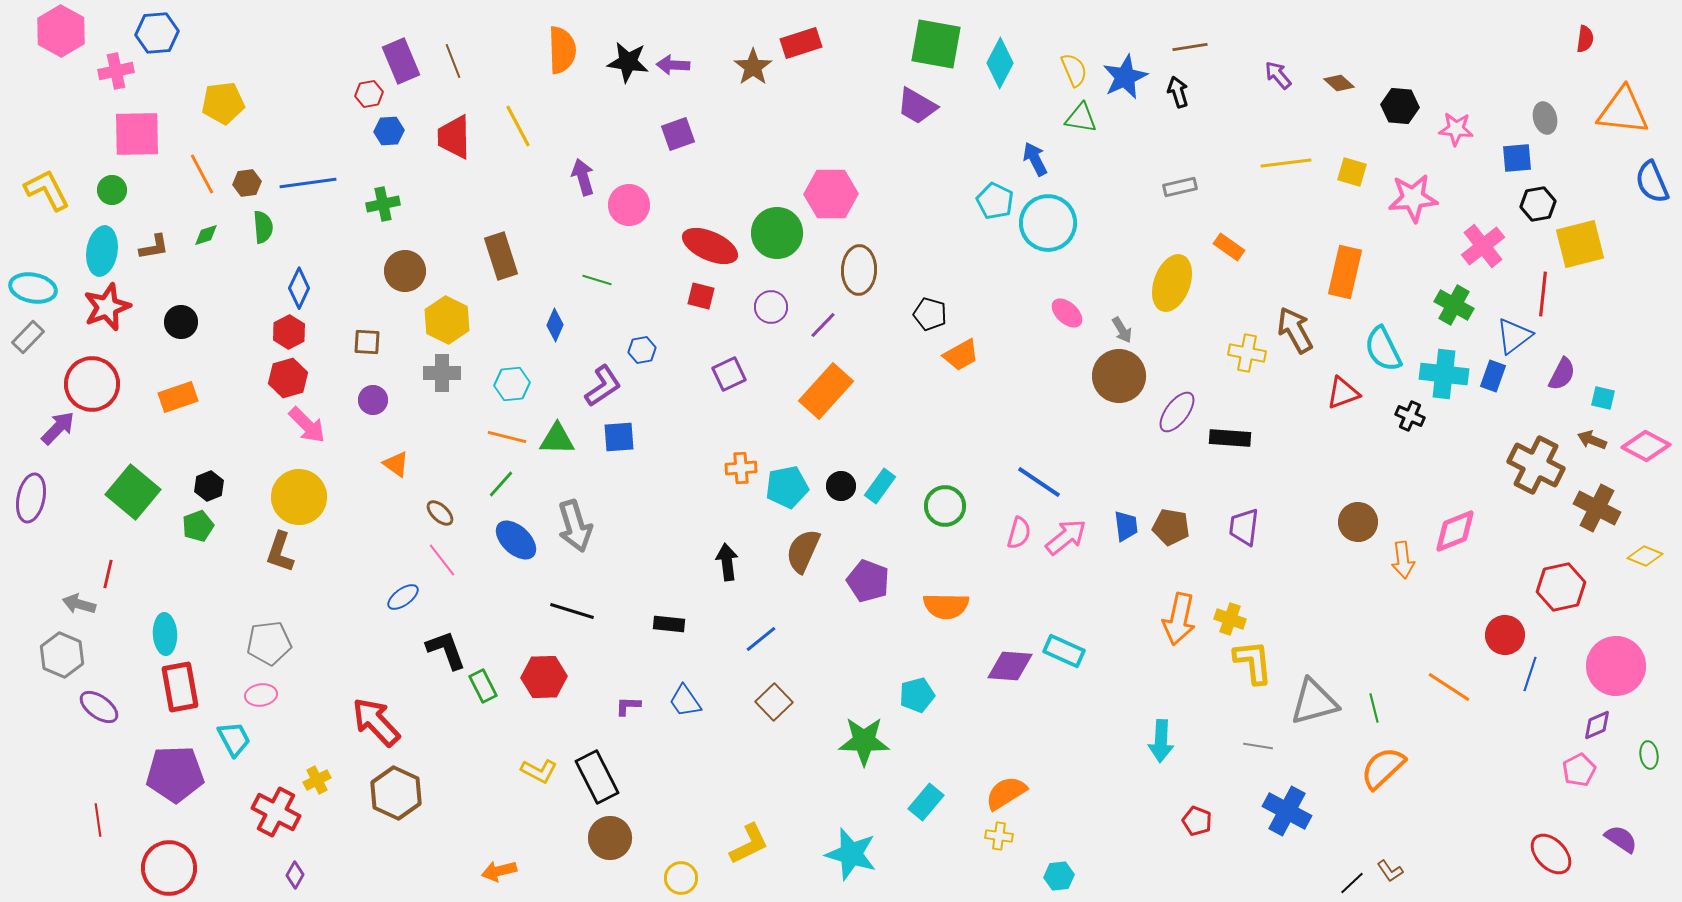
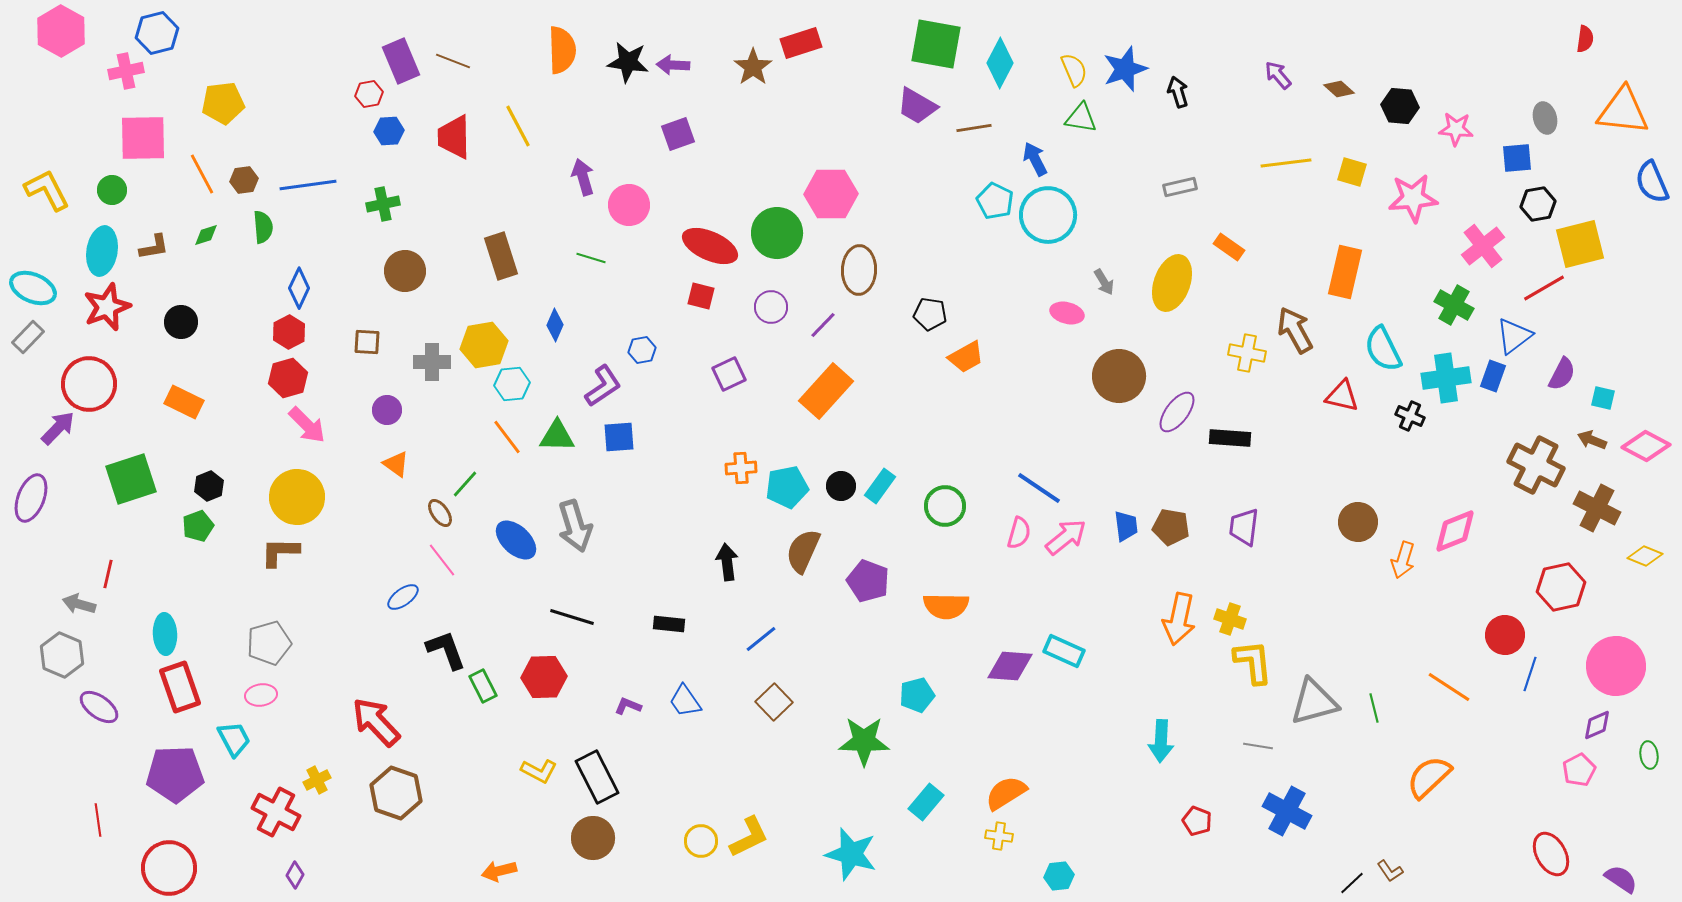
blue hexagon at (157, 33): rotated 9 degrees counterclockwise
brown line at (1190, 47): moved 216 px left, 81 px down
brown line at (453, 61): rotated 48 degrees counterclockwise
pink cross at (116, 71): moved 10 px right
blue star at (1125, 77): moved 8 px up; rotated 6 degrees clockwise
brown diamond at (1339, 83): moved 6 px down
pink square at (137, 134): moved 6 px right, 4 px down
brown hexagon at (247, 183): moved 3 px left, 3 px up
blue line at (308, 183): moved 2 px down
cyan circle at (1048, 223): moved 8 px up
green line at (597, 280): moved 6 px left, 22 px up
cyan ellipse at (33, 288): rotated 12 degrees clockwise
red line at (1543, 294): moved 1 px right, 6 px up; rotated 54 degrees clockwise
pink ellipse at (1067, 313): rotated 28 degrees counterclockwise
black pentagon at (930, 314): rotated 8 degrees counterclockwise
yellow hexagon at (447, 320): moved 37 px right, 25 px down; rotated 24 degrees clockwise
gray arrow at (1122, 330): moved 18 px left, 48 px up
orange trapezoid at (961, 355): moved 5 px right, 2 px down
gray cross at (442, 373): moved 10 px left, 11 px up
cyan cross at (1444, 374): moved 2 px right, 4 px down; rotated 15 degrees counterclockwise
red circle at (92, 384): moved 3 px left
red triangle at (1343, 393): moved 1 px left, 3 px down; rotated 33 degrees clockwise
orange rectangle at (178, 397): moved 6 px right, 5 px down; rotated 45 degrees clockwise
purple circle at (373, 400): moved 14 px right, 10 px down
orange line at (507, 437): rotated 39 degrees clockwise
green triangle at (557, 439): moved 3 px up
blue line at (1039, 482): moved 6 px down
green line at (501, 484): moved 36 px left
green square at (133, 492): moved 2 px left, 13 px up; rotated 32 degrees clockwise
yellow circle at (299, 497): moved 2 px left
purple ellipse at (31, 498): rotated 9 degrees clockwise
brown ellipse at (440, 513): rotated 12 degrees clockwise
brown L-shape at (280, 552): rotated 72 degrees clockwise
orange arrow at (1403, 560): rotated 24 degrees clockwise
black line at (572, 611): moved 6 px down
gray pentagon at (269, 643): rotated 9 degrees counterclockwise
red rectangle at (180, 687): rotated 9 degrees counterclockwise
purple L-shape at (628, 706): rotated 20 degrees clockwise
orange semicircle at (1383, 768): moved 46 px right, 9 px down
brown hexagon at (396, 793): rotated 6 degrees counterclockwise
brown circle at (610, 838): moved 17 px left
purple semicircle at (1621, 839): moved 40 px down
yellow L-shape at (749, 844): moved 7 px up
red ellipse at (1551, 854): rotated 15 degrees clockwise
yellow circle at (681, 878): moved 20 px right, 37 px up
